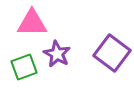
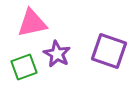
pink triangle: rotated 12 degrees counterclockwise
purple square: moved 3 px left, 2 px up; rotated 18 degrees counterclockwise
